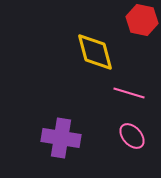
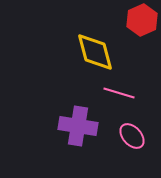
red hexagon: rotated 24 degrees clockwise
pink line: moved 10 px left
purple cross: moved 17 px right, 12 px up
